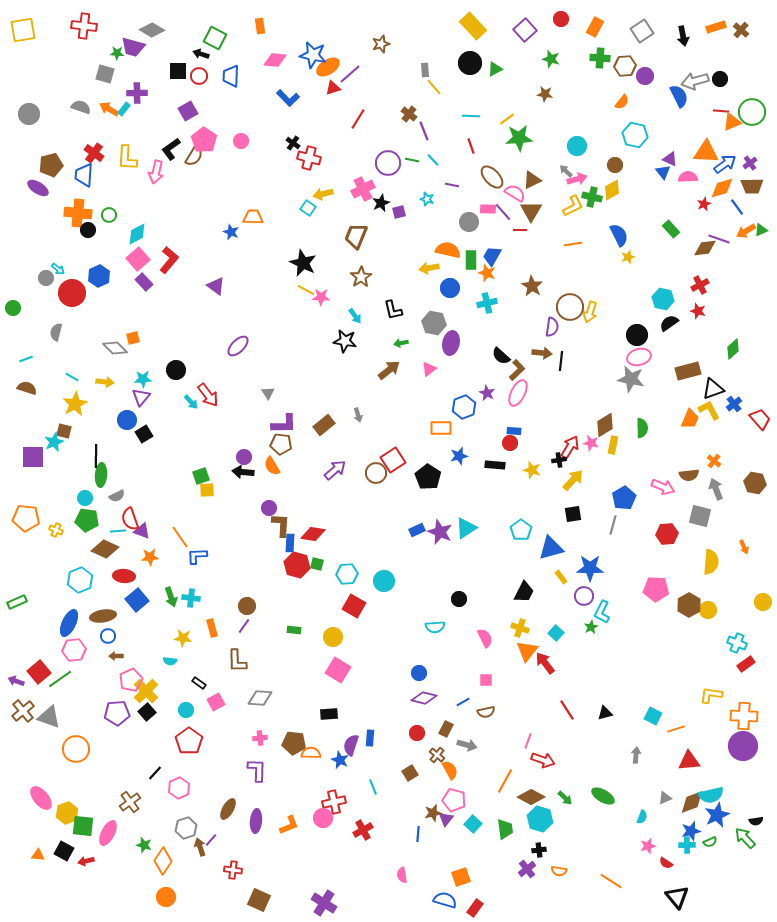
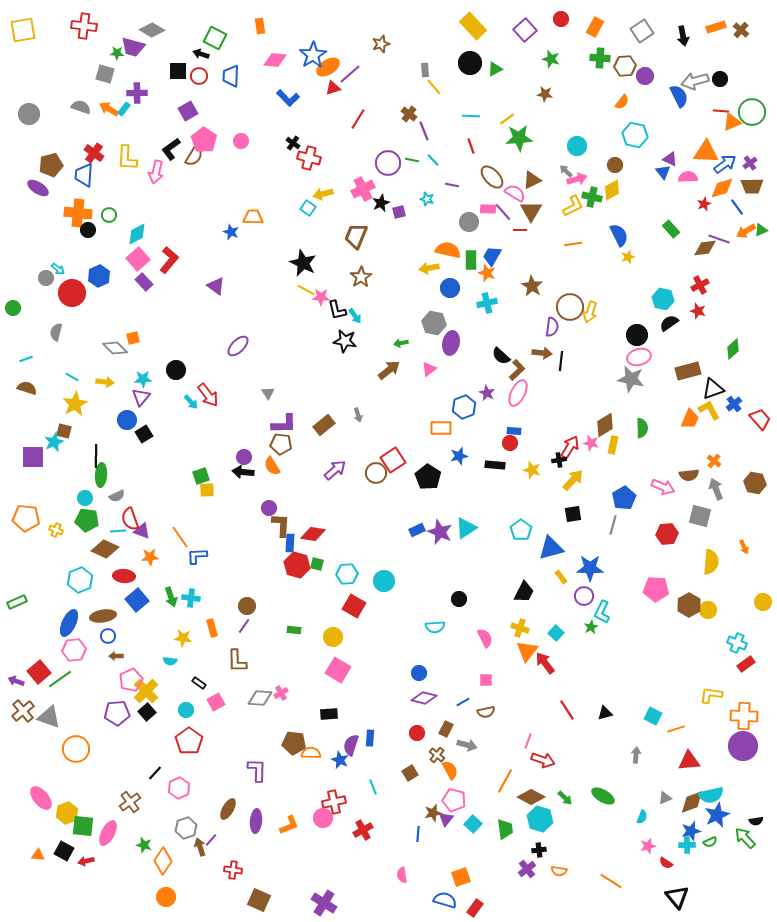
blue star at (313, 55): rotated 28 degrees clockwise
black L-shape at (393, 310): moved 56 px left
pink cross at (260, 738): moved 21 px right, 45 px up; rotated 24 degrees counterclockwise
